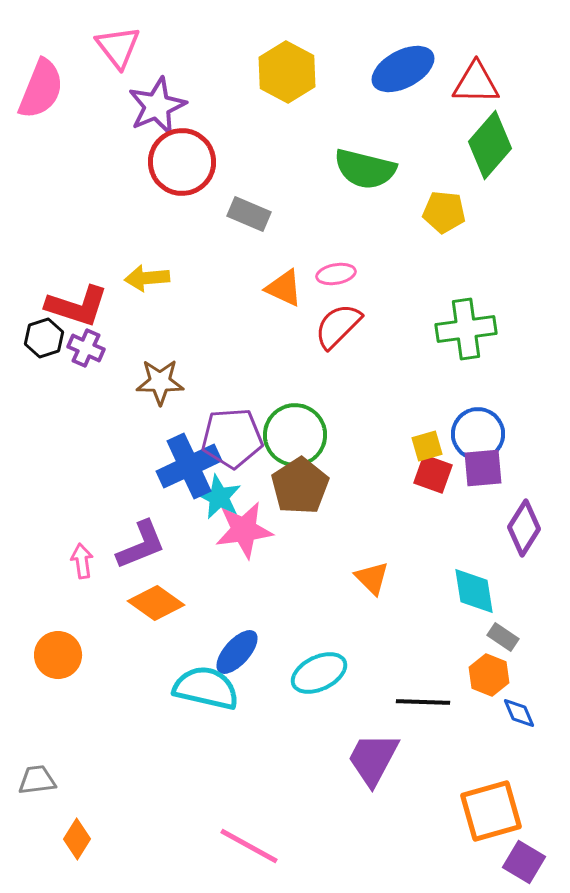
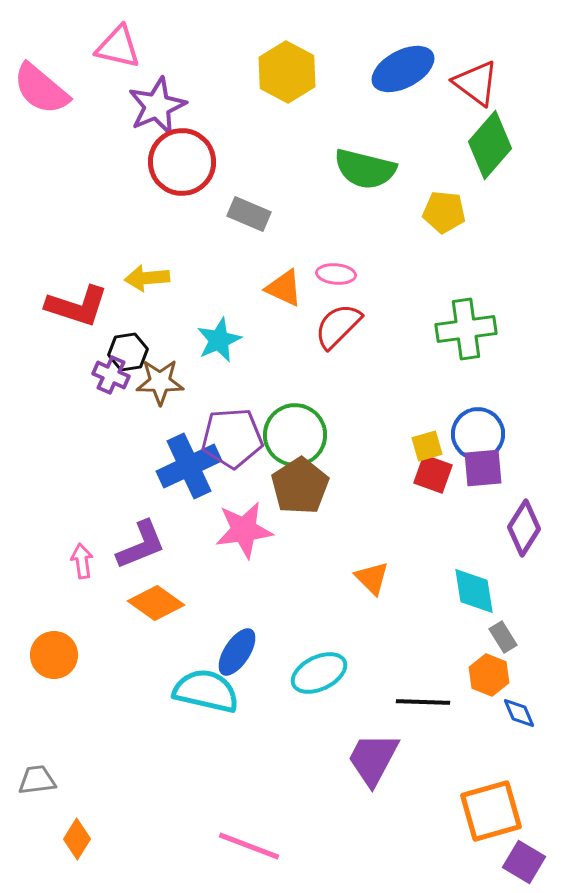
pink triangle at (118, 47): rotated 39 degrees counterclockwise
red triangle at (476, 83): rotated 36 degrees clockwise
pink semicircle at (41, 89): rotated 108 degrees clockwise
pink ellipse at (336, 274): rotated 15 degrees clockwise
black hexagon at (44, 338): moved 84 px right, 14 px down; rotated 9 degrees clockwise
purple cross at (86, 348): moved 25 px right, 27 px down
cyan star at (219, 497): moved 157 px up; rotated 21 degrees clockwise
gray rectangle at (503, 637): rotated 24 degrees clockwise
blue ellipse at (237, 652): rotated 9 degrees counterclockwise
orange circle at (58, 655): moved 4 px left
cyan semicircle at (206, 688): moved 3 px down
pink line at (249, 846): rotated 8 degrees counterclockwise
